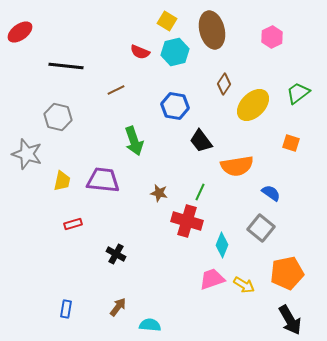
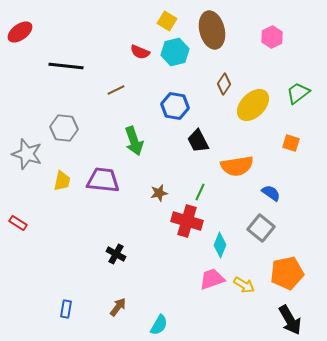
gray hexagon: moved 6 px right, 11 px down; rotated 8 degrees counterclockwise
black trapezoid: moved 3 px left; rotated 10 degrees clockwise
brown star: rotated 24 degrees counterclockwise
red rectangle: moved 55 px left, 1 px up; rotated 48 degrees clockwise
cyan diamond: moved 2 px left
cyan semicircle: moved 9 px right; rotated 115 degrees clockwise
